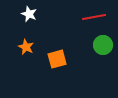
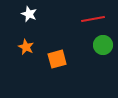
red line: moved 1 px left, 2 px down
